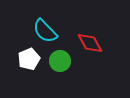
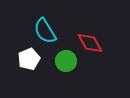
cyan semicircle: rotated 12 degrees clockwise
green circle: moved 6 px right
